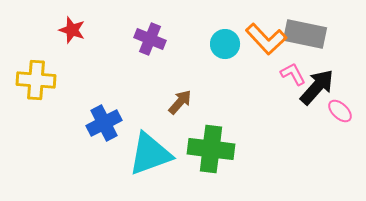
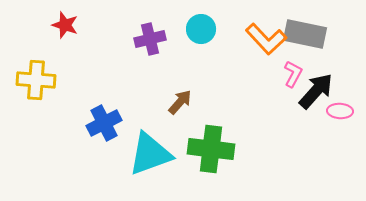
red star: moved 7 px left, 5 px up
purple cross: rotated 36 degrees counterclockwise
cyan circle: moved 24 px left, 15 px up
pink L-shape: rotated 56 degrees clockwise
black arrow: moved 1 px left, 4 px down
pink ellipse: rotated 40 degrees counterclockwise
